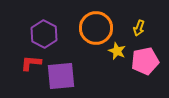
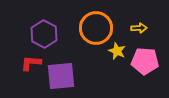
yellow arrow: rotated 112 degrees counterclockwise
pink pentagon: rotated 16 degrees clockwise
